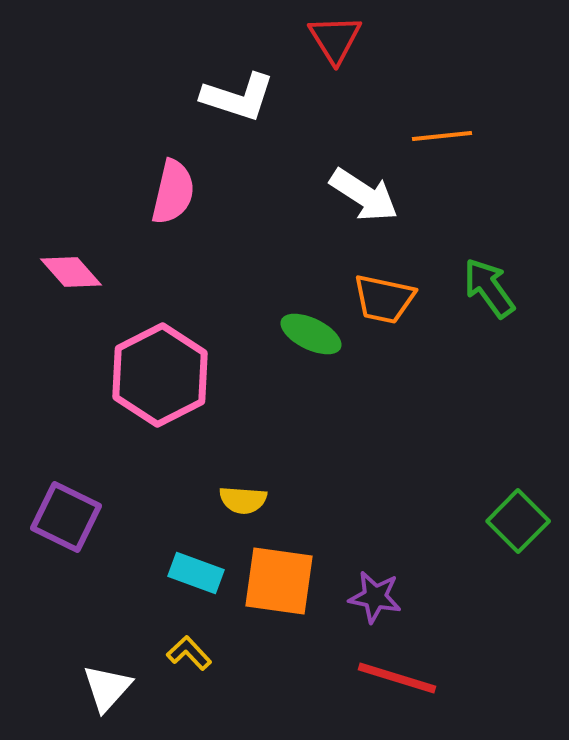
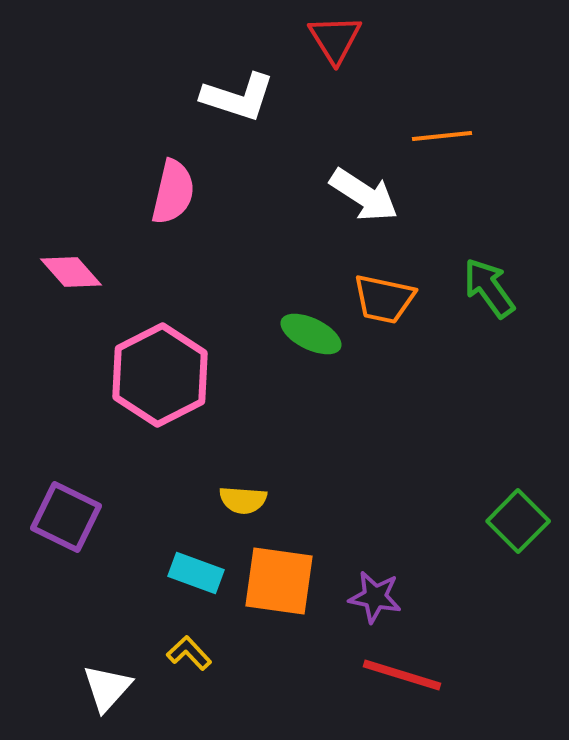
red line: moved 5 px right, 3 px up
